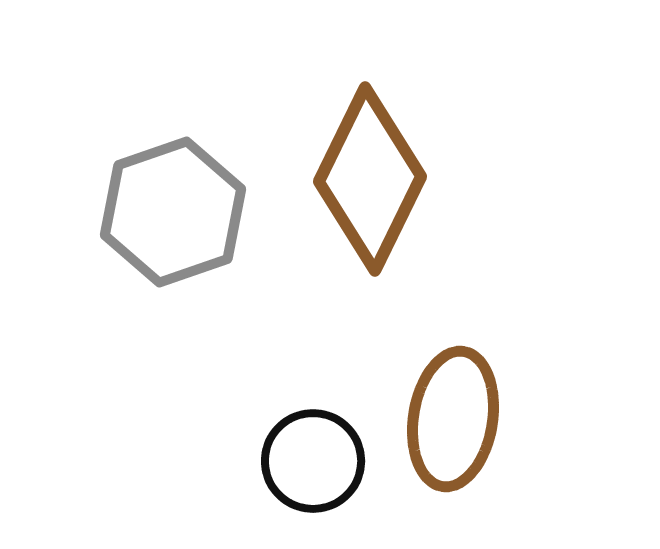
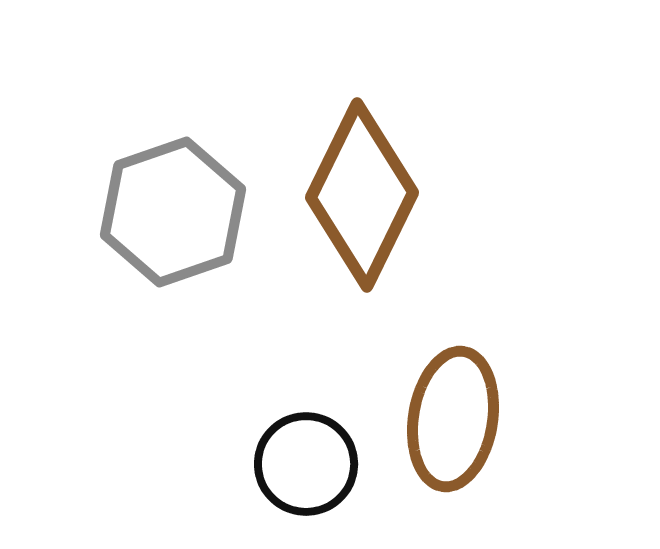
brown diamond: moved 8 px left, 16 px down
black circle: moved 7 px left, 3 px down
